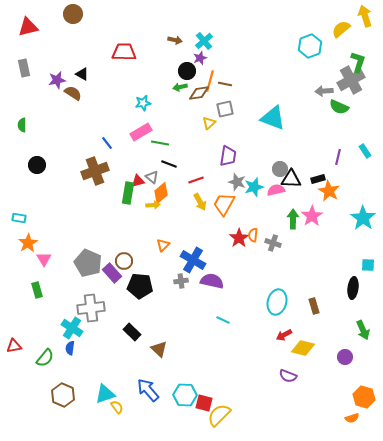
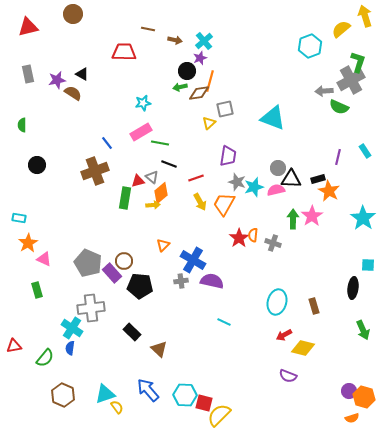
gray rectangle at (24, 68): moved 4 px right, 6 px down
brown line at (225, 84): moved 77 px left, 55 px up
gray circle at (280, 169): moved 2 px left, 1 px up
red line at (196, 180): moved 2 px up
green rectangle at (128, 193): moved 3 px left, 5 px down
pink triangle at (44, 259): rotated 35 degrees counterclockwise
cyan line at (223, 320): moved 1 px right, 2 px down
purple circle at (345, 357): moved 4 px right, 34 px down
